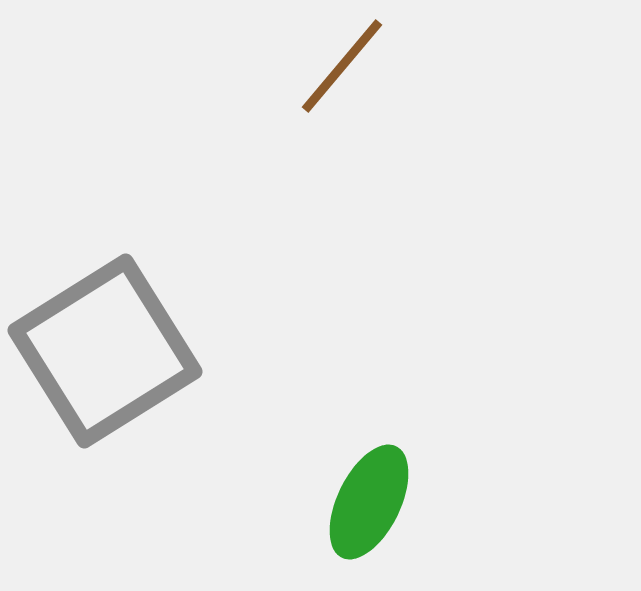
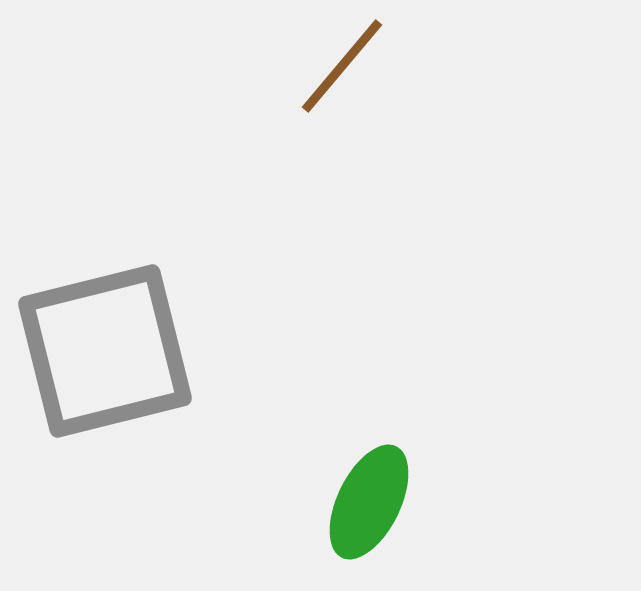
gray square: rotated 18 degrees clockwise
